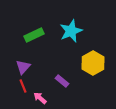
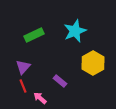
cyan star: moved 4 px right
purple rectangle: moved 2 px left
